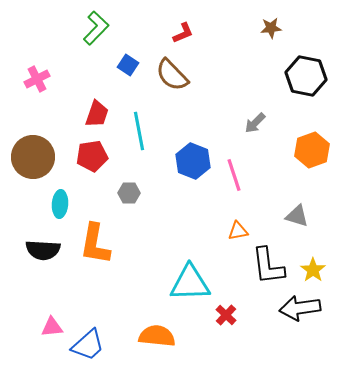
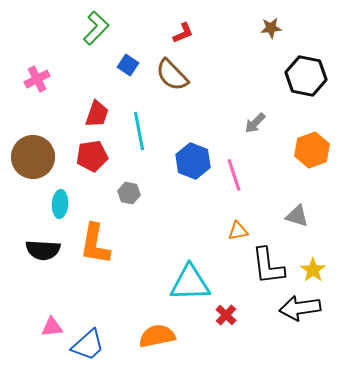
gray hexagon: rotated 10 degrees clockwise
orange semicircle: rotated 18 degrees counterclockwise
